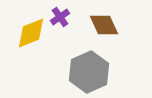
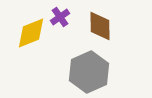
brown diamond: moved 4 px left, 1 px down; rotated 24 degrees clockwise
